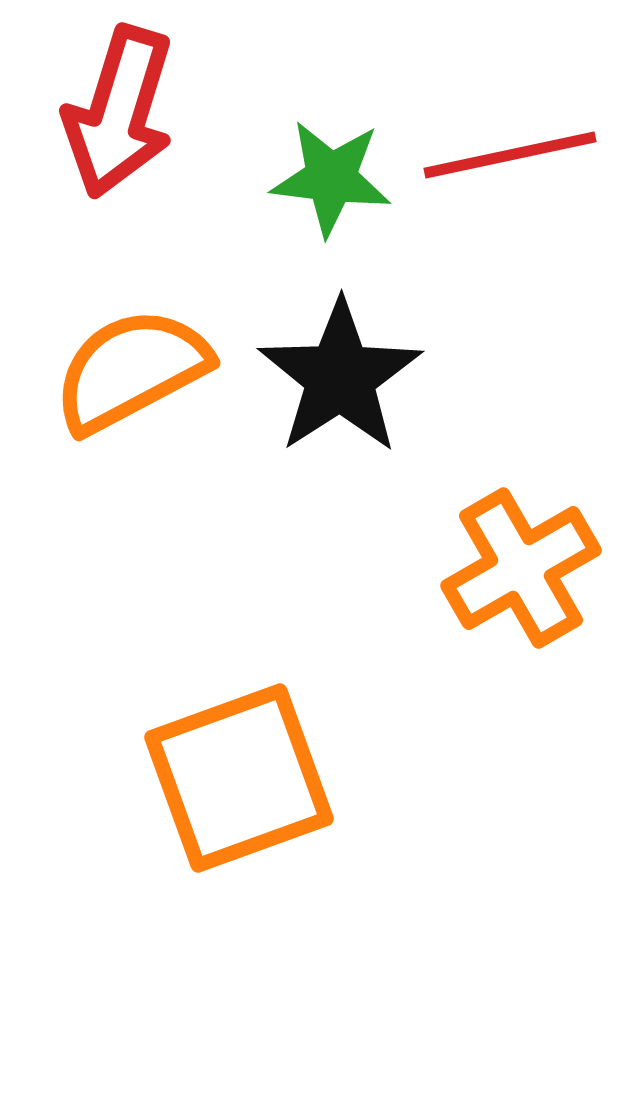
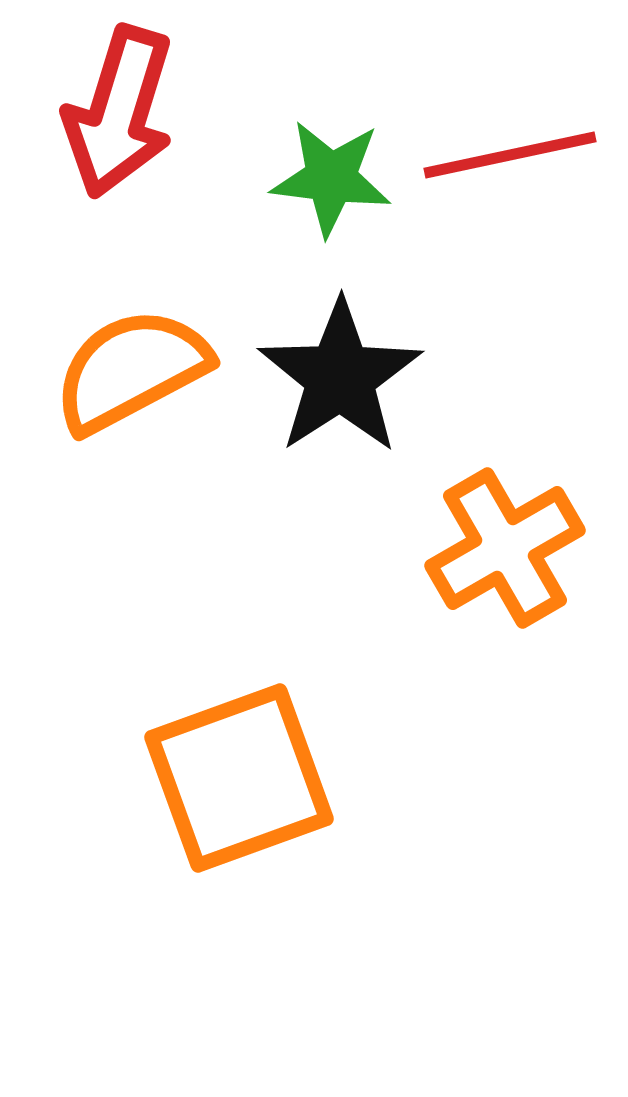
orange cross: moved 16 px left, 20 px up
